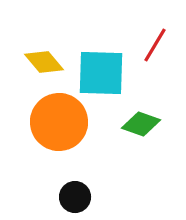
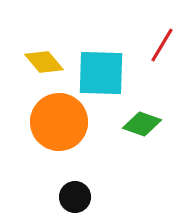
red line: moved 7 px right
green diamond: moved 1 px right
